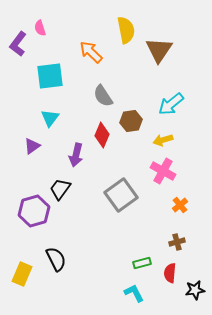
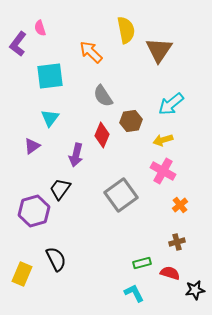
red semicircle: rotated 102 degrees clockwise
